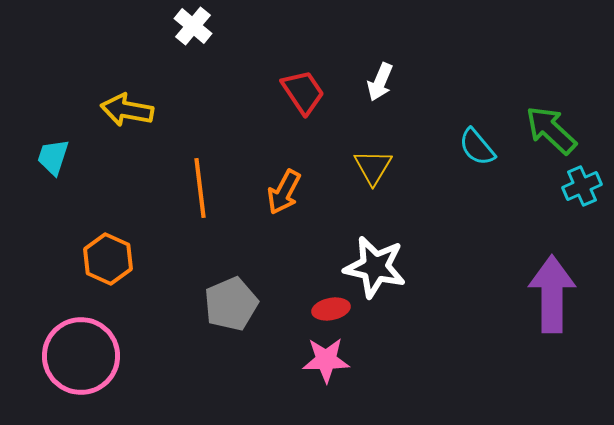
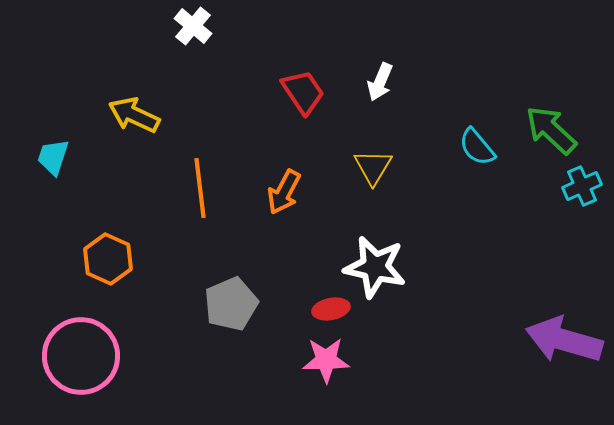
yellow arrow: moved 7 px right, 5 px down; rotated 15 degrees clockwise
purple arrow: moved 12 px right, 46 px down; rotated 74 degrees counterclockwise
